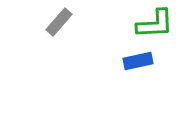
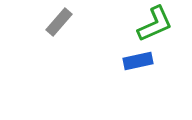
green L-shape: rotated 21 degrees counterclockwise
